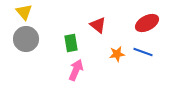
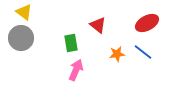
yellow triangle: rotated 12 degrees counterclockwise
gray circle: moved 5 px left, 1 px up
blue line: rotated 18 degrees clockwise
